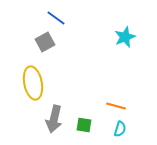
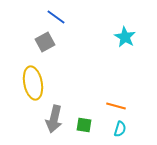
blue line: moved 1 px up
cyan star: rotated 20 degrees counterclockwise
